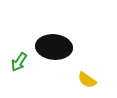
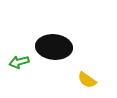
green arrow: rotated 42 degrees clockwise
